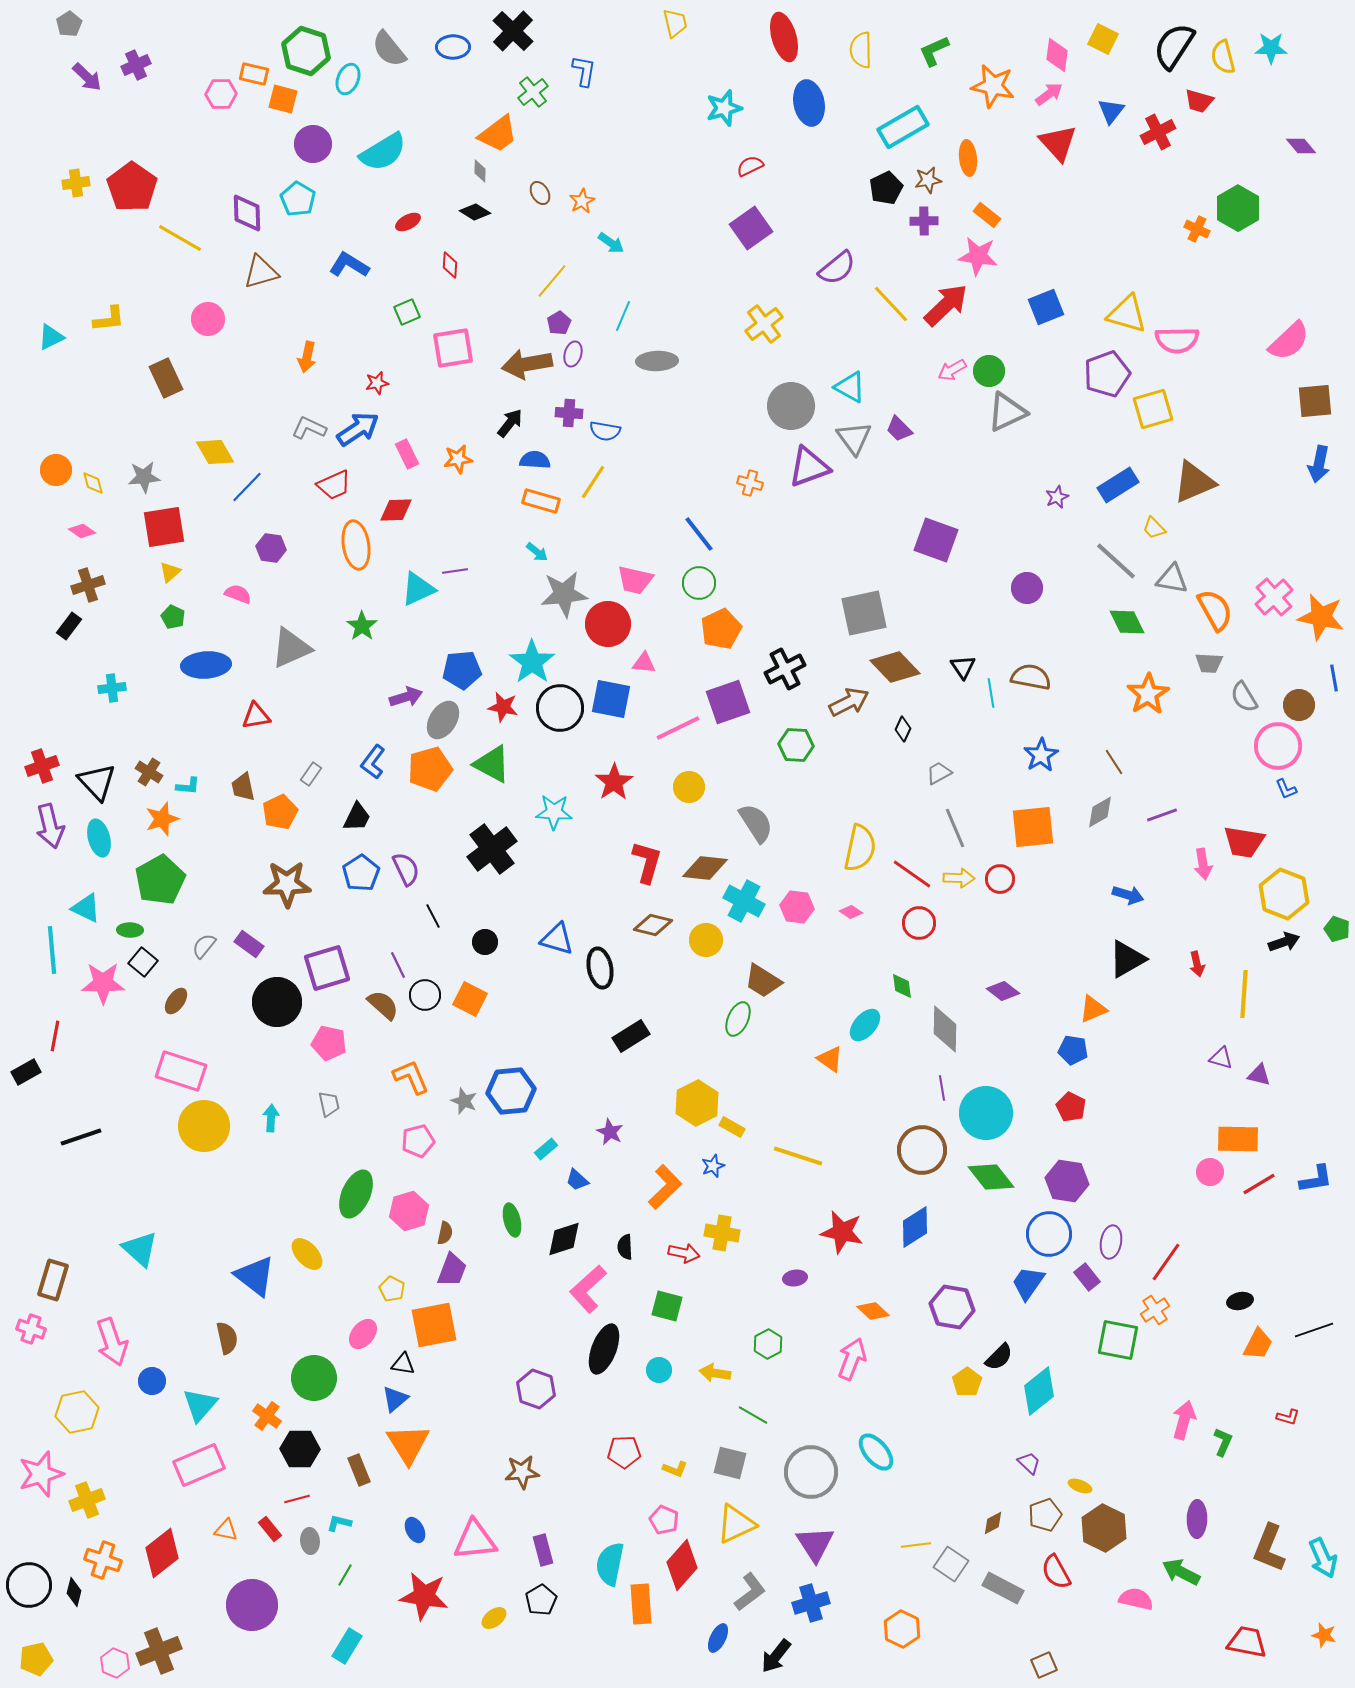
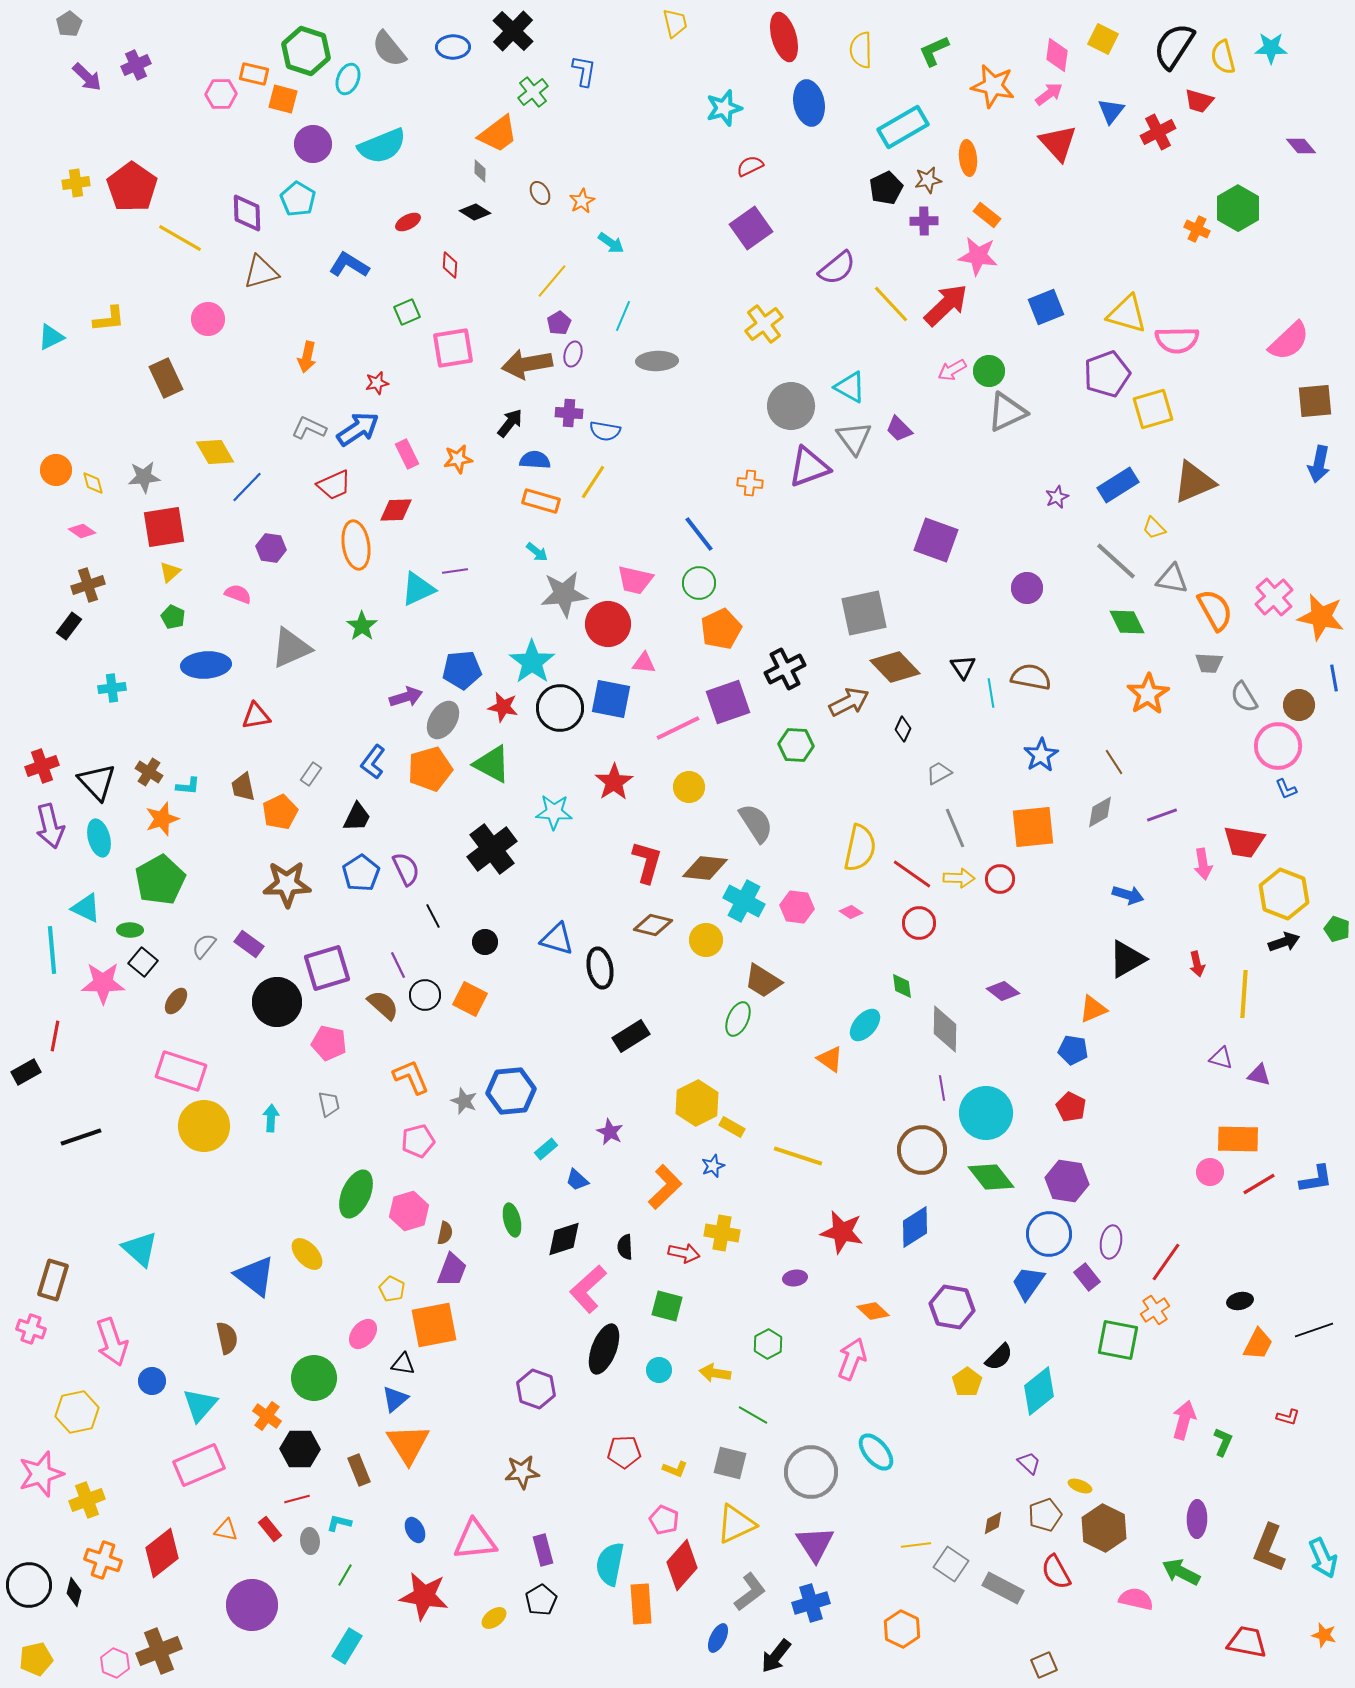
cyan semicircle at (383, 152): moved 1 px left, 6 px up; rotated 9 degrees clockwise
orange cross at (750, 483): rotated 10 degrees counterclockwise
